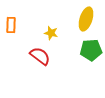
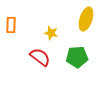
green pentagon: moved 14 px left, 7 px down
red semicircle: moved 1 px down
